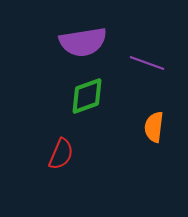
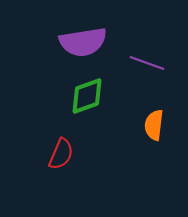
orange semicircle: moved 2 px up
